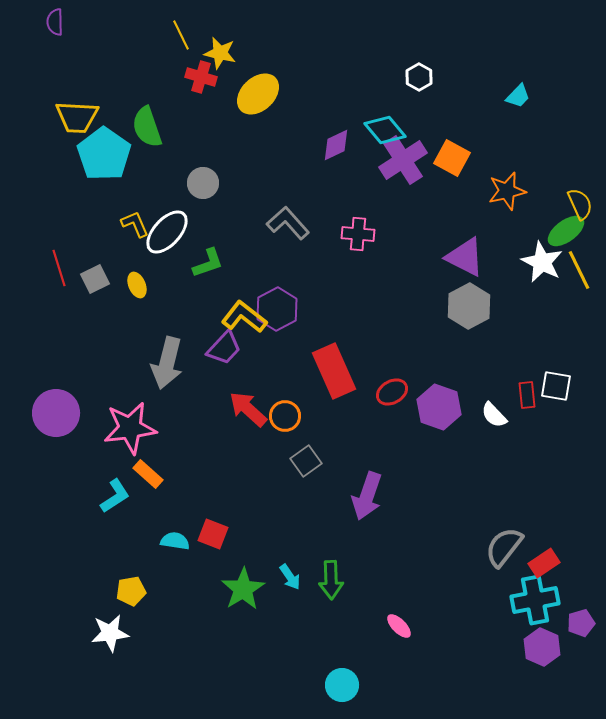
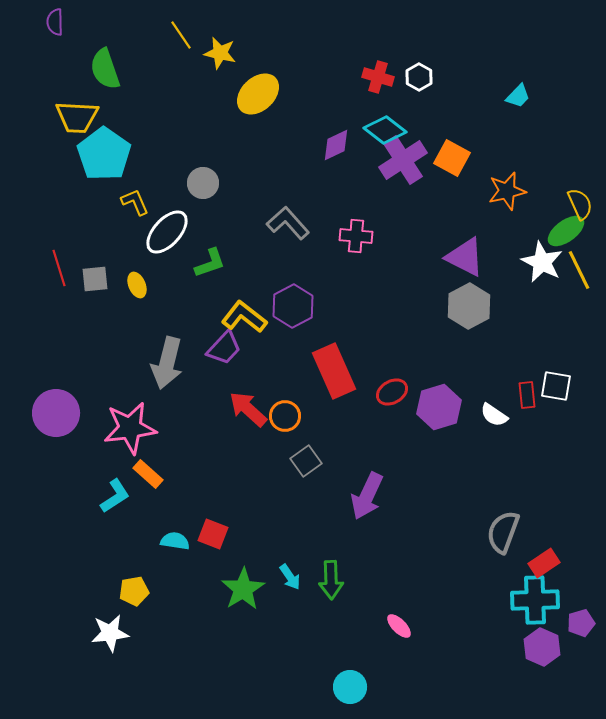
yellow line at (181, 35): rotated 8 degrees counterclockwise
red cross at (201, 77): moved 177 px right
green semicircle at (147, 127): moved 42 px left, 58 px up
cyan diamond at (385, 130): rotated 12 degrees counterclockwise
yellow L-shape at (135, 224): moved 22 px up
pink cross at (358, 234): moved 2 px left, 2 px down
green L-shape at (208, 263): moved 2 px right
gray square at (95, 279): rotated 20 degrees clockwise
purple hexagon at (277, 309): moved 16 px right, 3 px up
purple hexagon at (439, 407): rotated 24 degrees clockwise
white semicircle at (494, 415): rotated 12 degrees counterclockwise
purple arrow at (367, 496): rotated 6 degrees clockwise
gray semicircle at (504, 547): moved 1 px left, 15 px up; rotated 18 degrees counterclockwise
yellow pentagon at (131, 591): moved 3 px right
cyan cross at (535, 600): rotated 9 degrees clockwise
cyan circle at (342, 685): moved 8 px right, 2 px down
